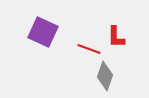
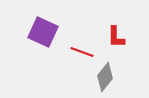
red line: moved 7 px left, 3 px down
gray diamond: moved 1 px down; rotated 20 degrees clockwise
